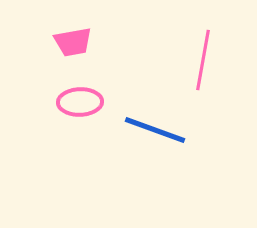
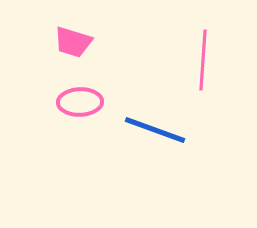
pink trapezoid: rotated 27 degrees clockwise
pink line: rotated 6 degrees counterclockwise
